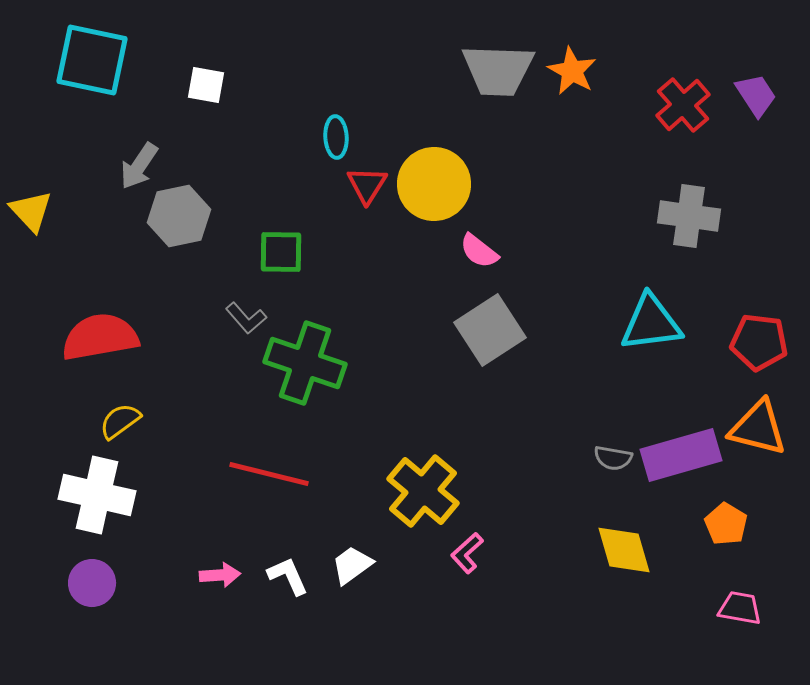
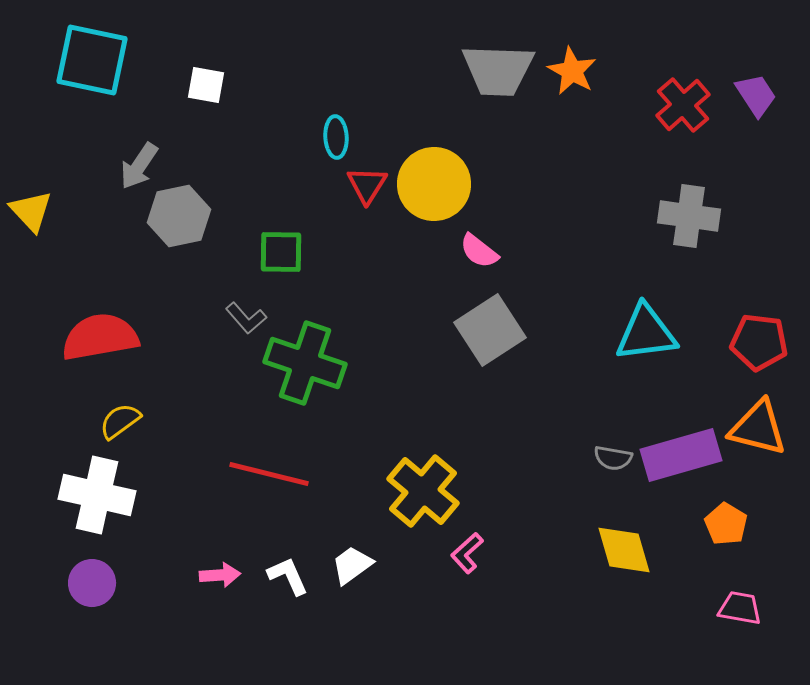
cyan triangle: moved 5 px left, 10 px down
